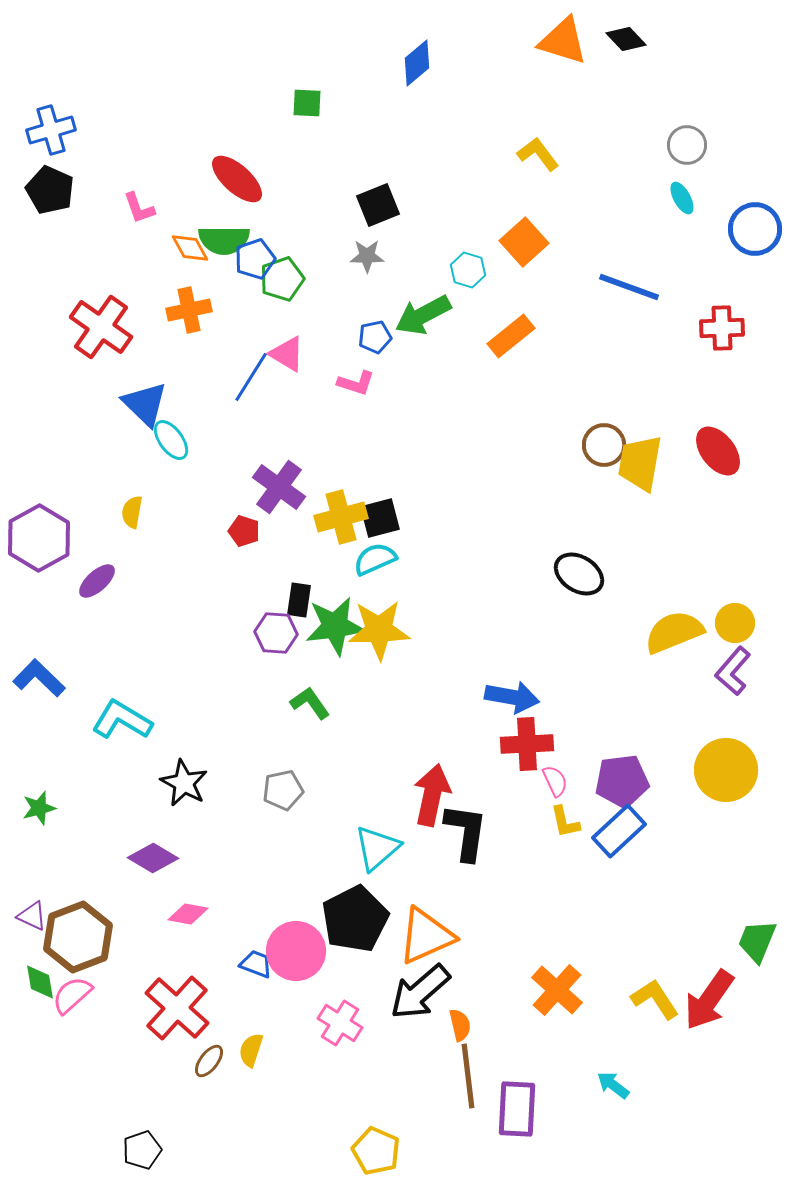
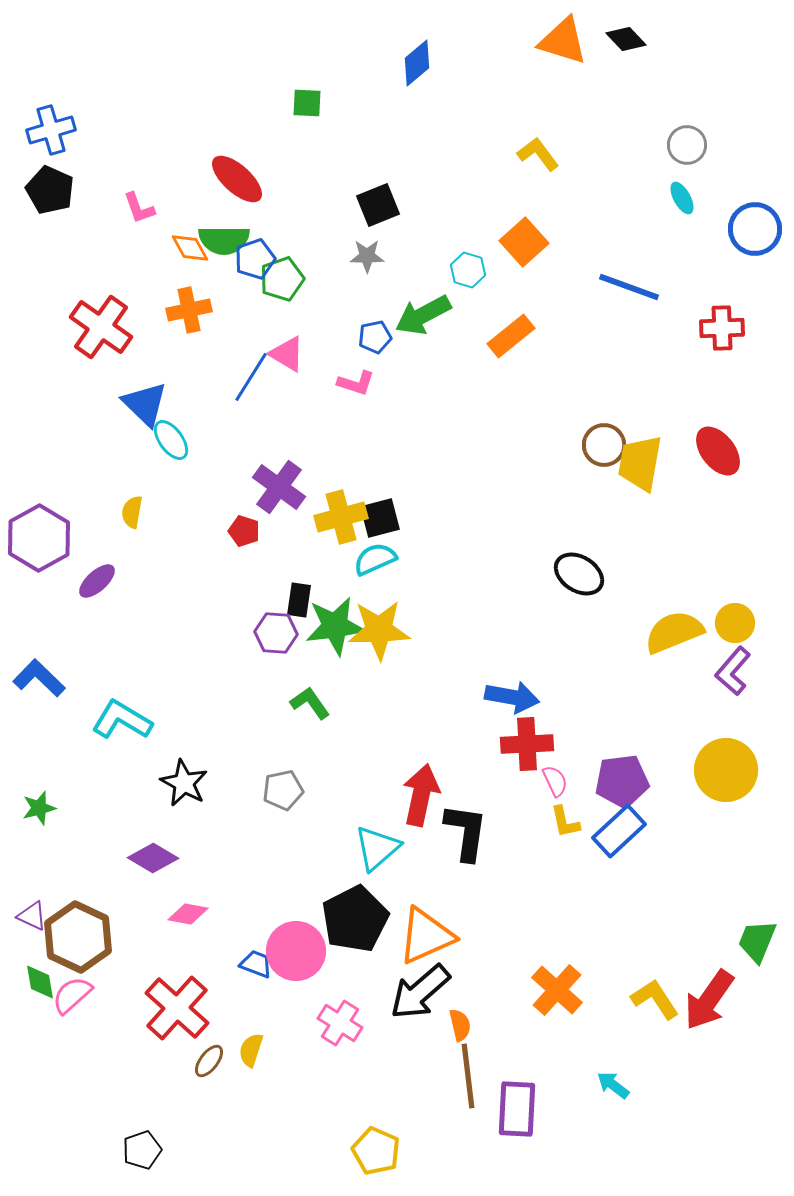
red arrow at (432, 795): moved 11 px left
brown hexagon at (78, 937): rotated 14 degrees counterclockwise
